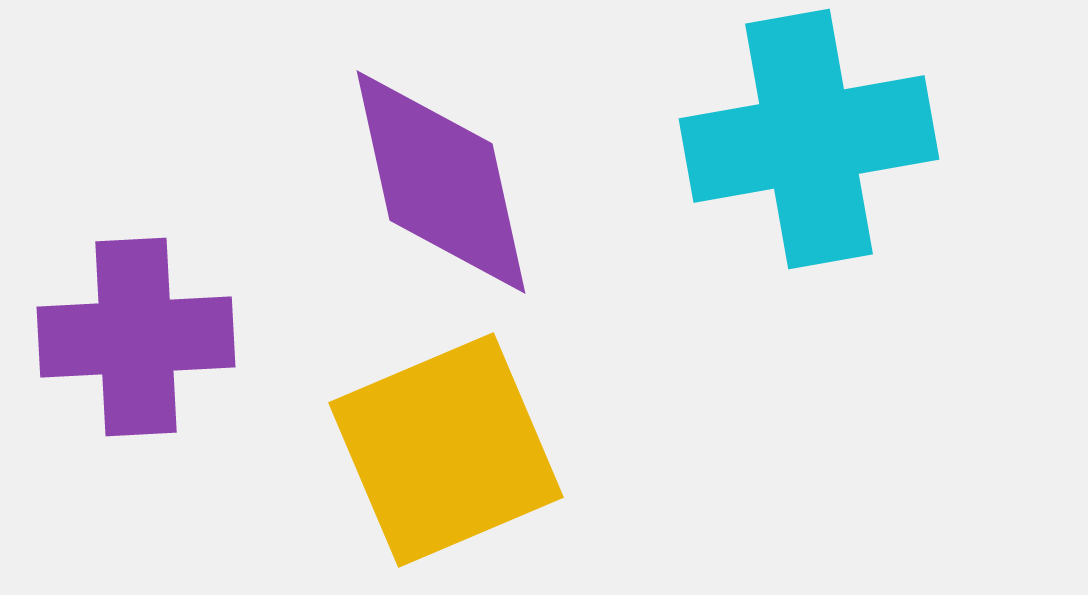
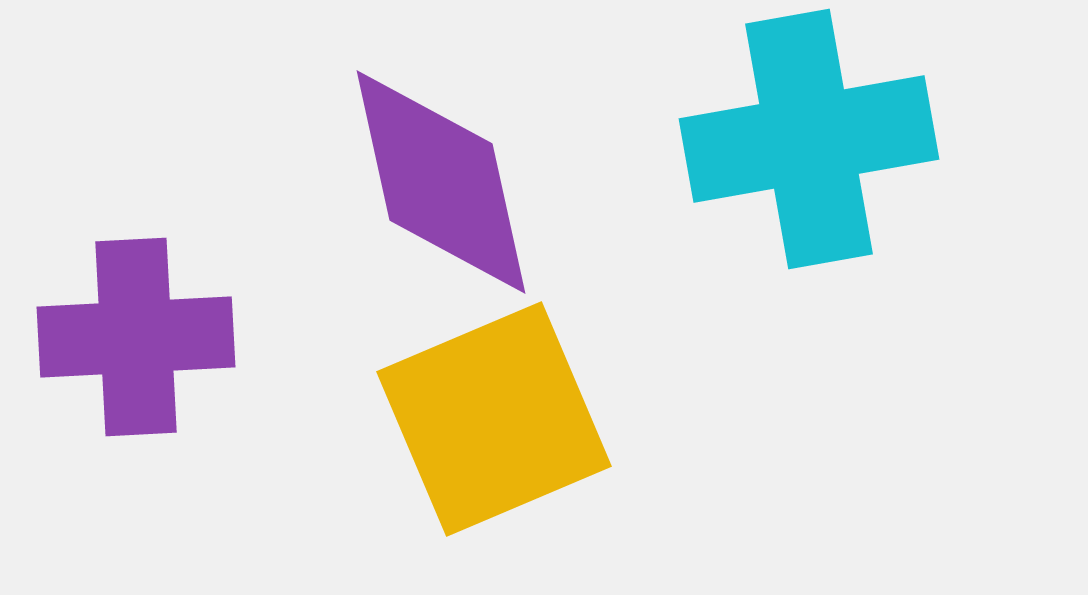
yellow square: moved 48 px right, 31 px up
